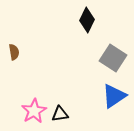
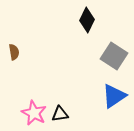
gray square: moved 1 px right, 2 px up
pink star: moved 2 px down; rotated 15 degrees counterclockwise
